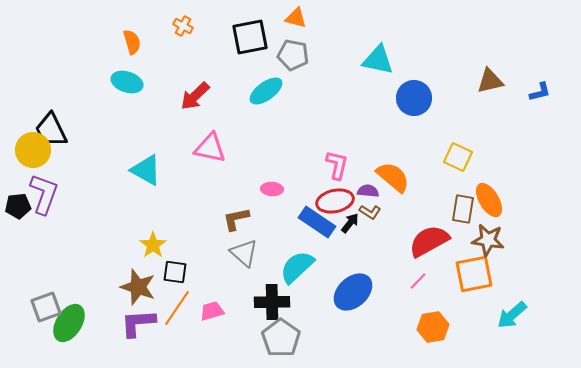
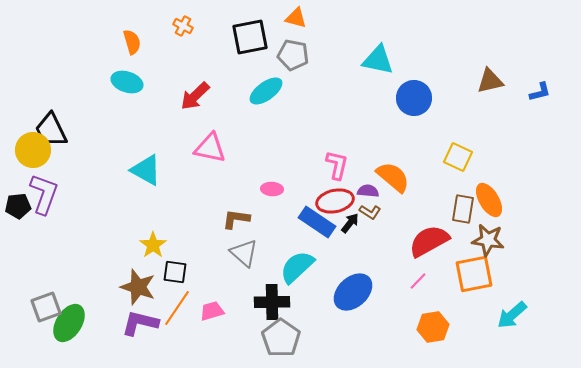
brown L-shape at (236, 219): rotated 20 degrees clockwise
purple L-shape at (138, 323): moved 2 px right; rotated 18 degrees clockwise
